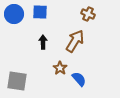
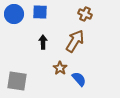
brown cross: moved 3 px left
